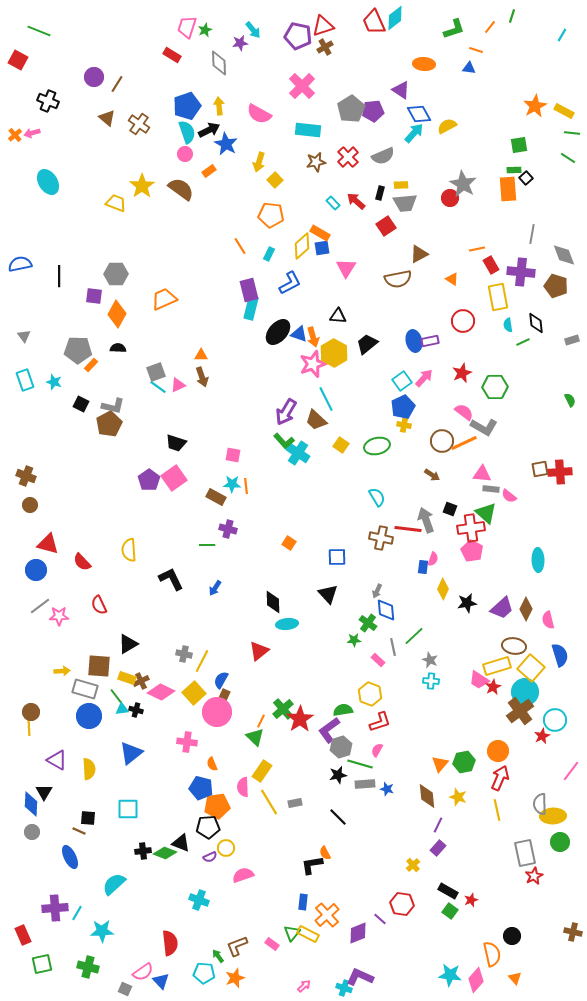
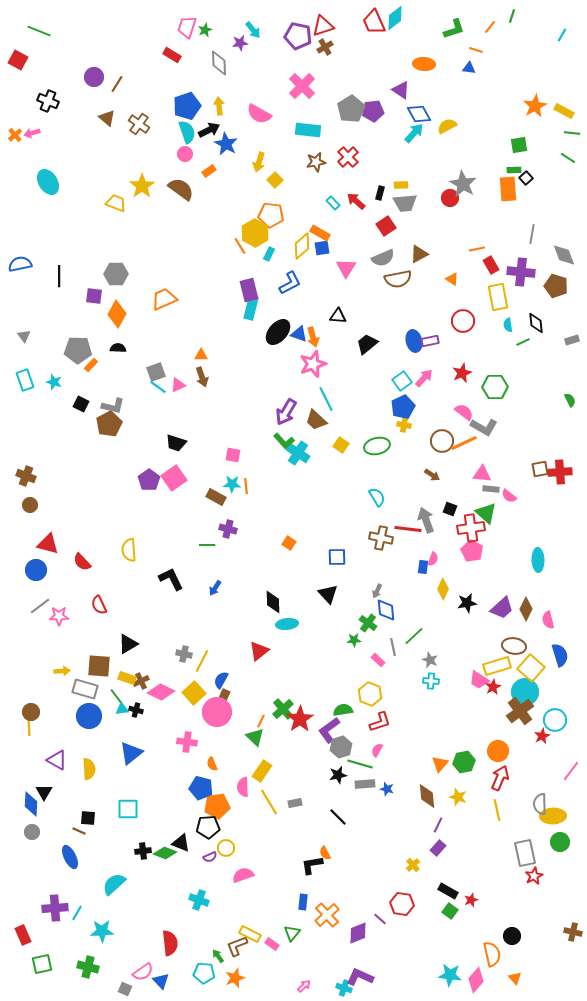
gray semicircle at (383, 156): moved 102 px down
yellow hexagon at (334, 353): moved 79 px left, 120 px up
yellow rectangle at (308, 934): moved 58 px left
